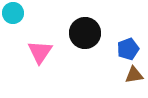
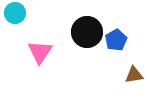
cyan circle: moved 2 px right
black circle: moved 2 px right, 1 px up
blue pentagon: moved 12 px left, 9 px up; rotated 10 degrees counterclockwise
